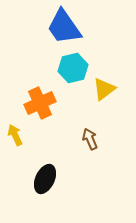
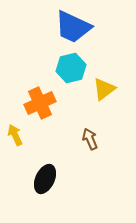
blue trapezoid: moved 9 px right; rotated 30 degrees counterclockwise
cyan hexagon: moved 2 px left
